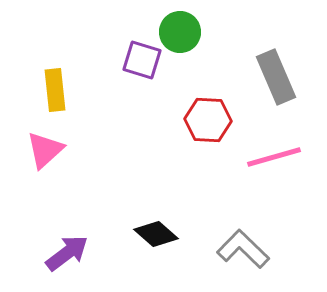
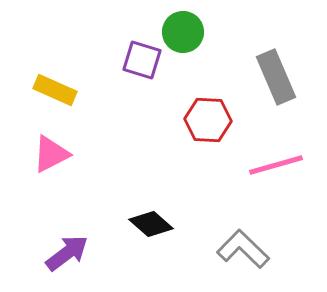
green circle: moved 3 px right
yellow rectangle: rotated 60 degrees counterclockwise
pink triangle: moved 6 px right, 4 px down; rotated 15 degrees clockwise
pink line: moved 2 px right, 8 px down
black diamond: moved 5 px left, 10 px up
